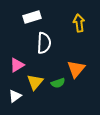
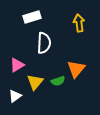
green semicircle: moved 2 px up
